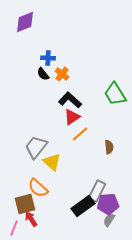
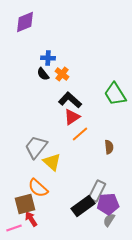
pink line: rotated 49 degrees clockwise
